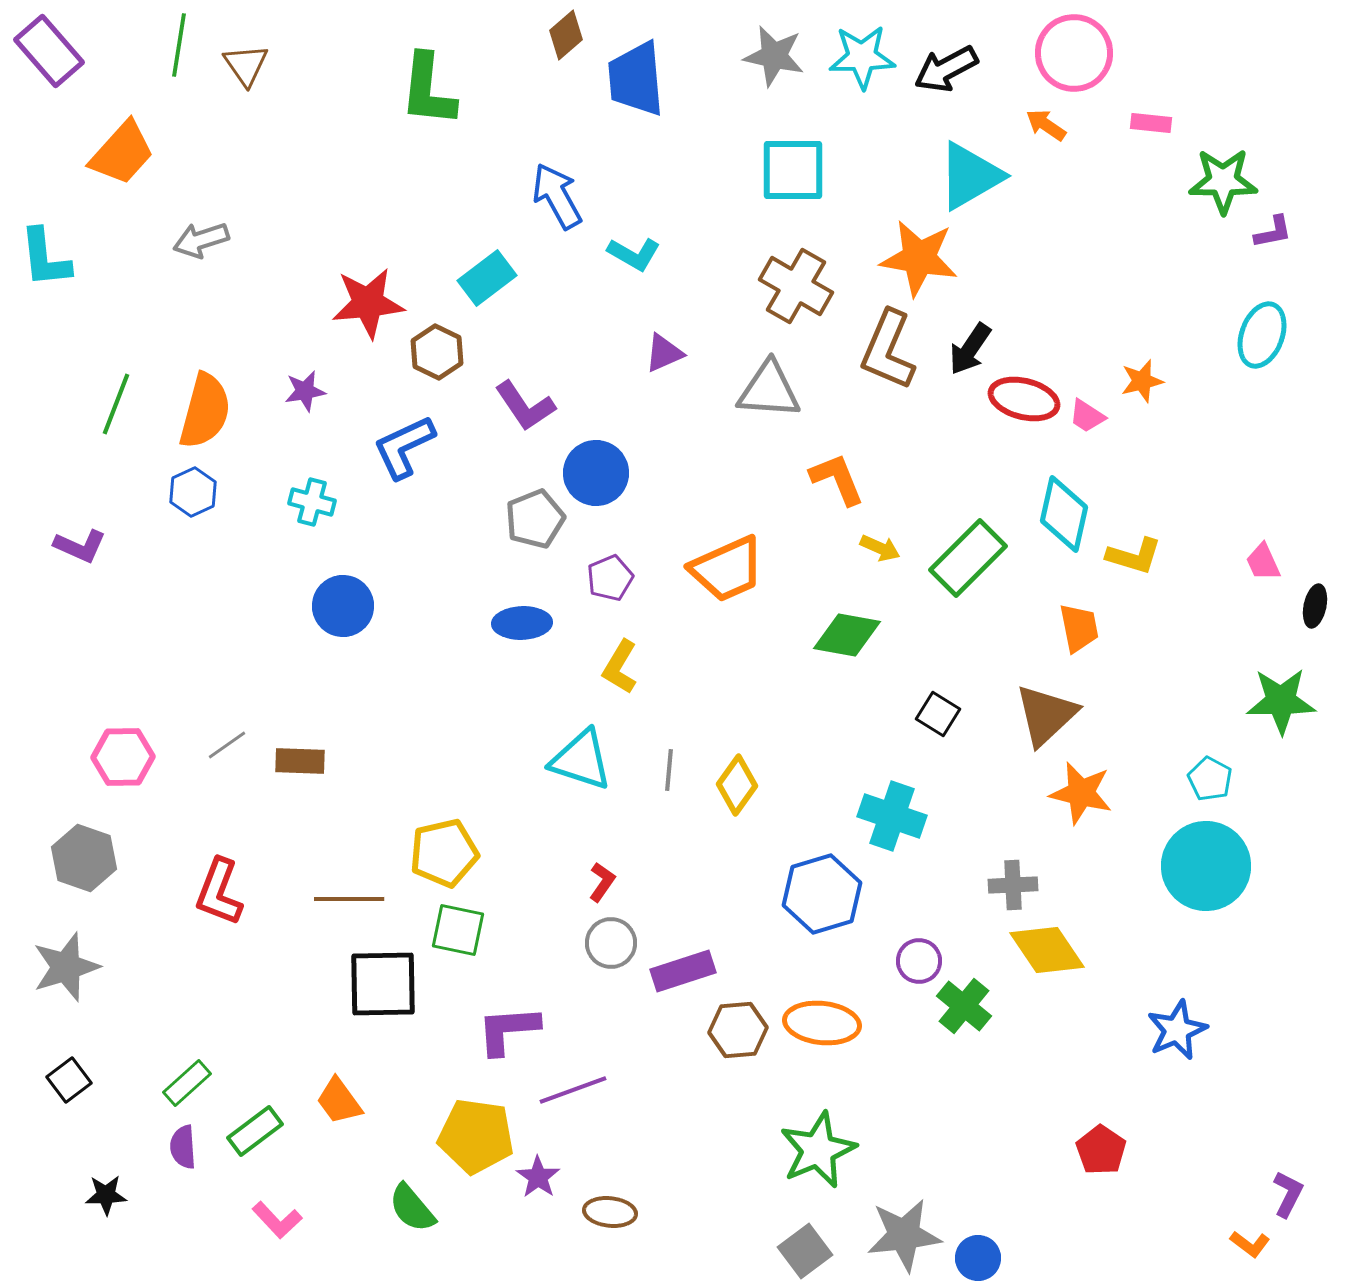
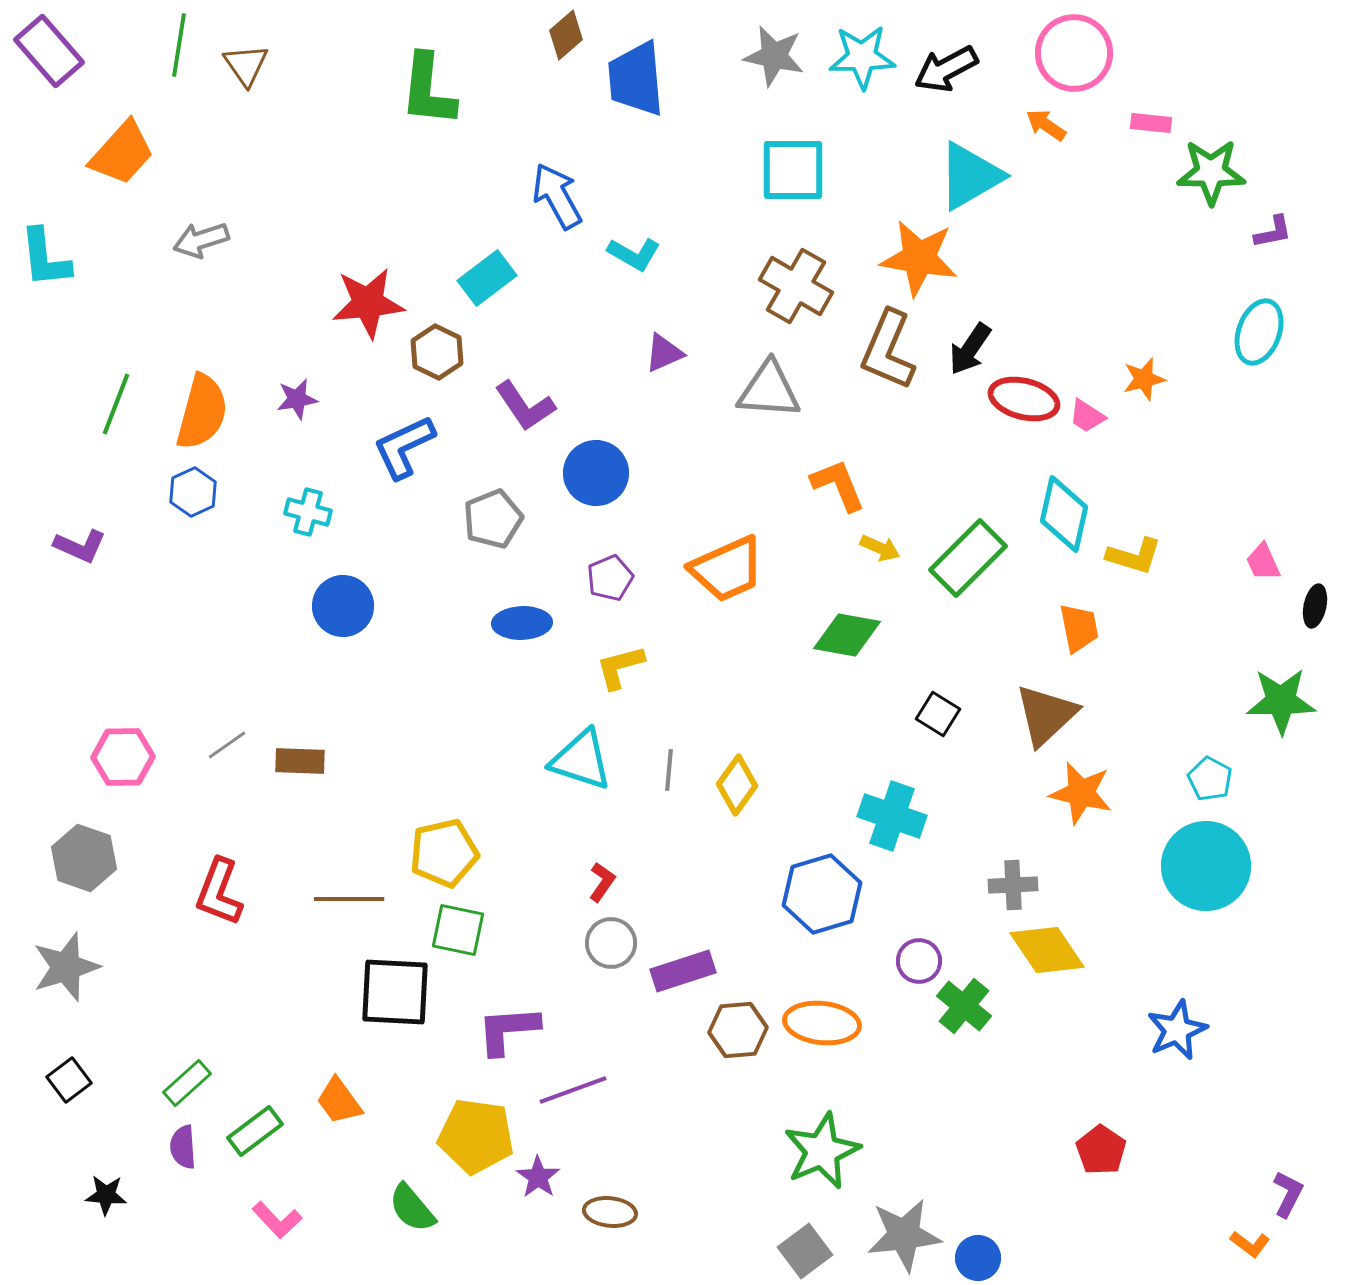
green star at (1223, 181): moved 12 px left, 9 px up
cyan ellipse at (1262, 335): moved 3 px left, 3 px up
orange star at (1142, 381): moved 2 px right, 2 px up
purple star at (305, 391): moved 8 px left, 8 px down
orange semicircle at (205, 411): moved 3 px left, 1 px down
orange L-shape at (837, 479): moved 1 px right, 6 px down
cyan cross at (312, 502): moved 4 px left, 10 px down
gray pentagon at (535, 519): moved 42 px left
yellow L-shape at (620, 667): rotated 44 degrees clockwise
black square at (383, 984): moved 12 px right, 8 px down; rotated 4 degrees clockwise
green star at (818, 1150): moved 4 px right, 1 px down
black star at (106, 1195): rotated 6 degrees clockwise
